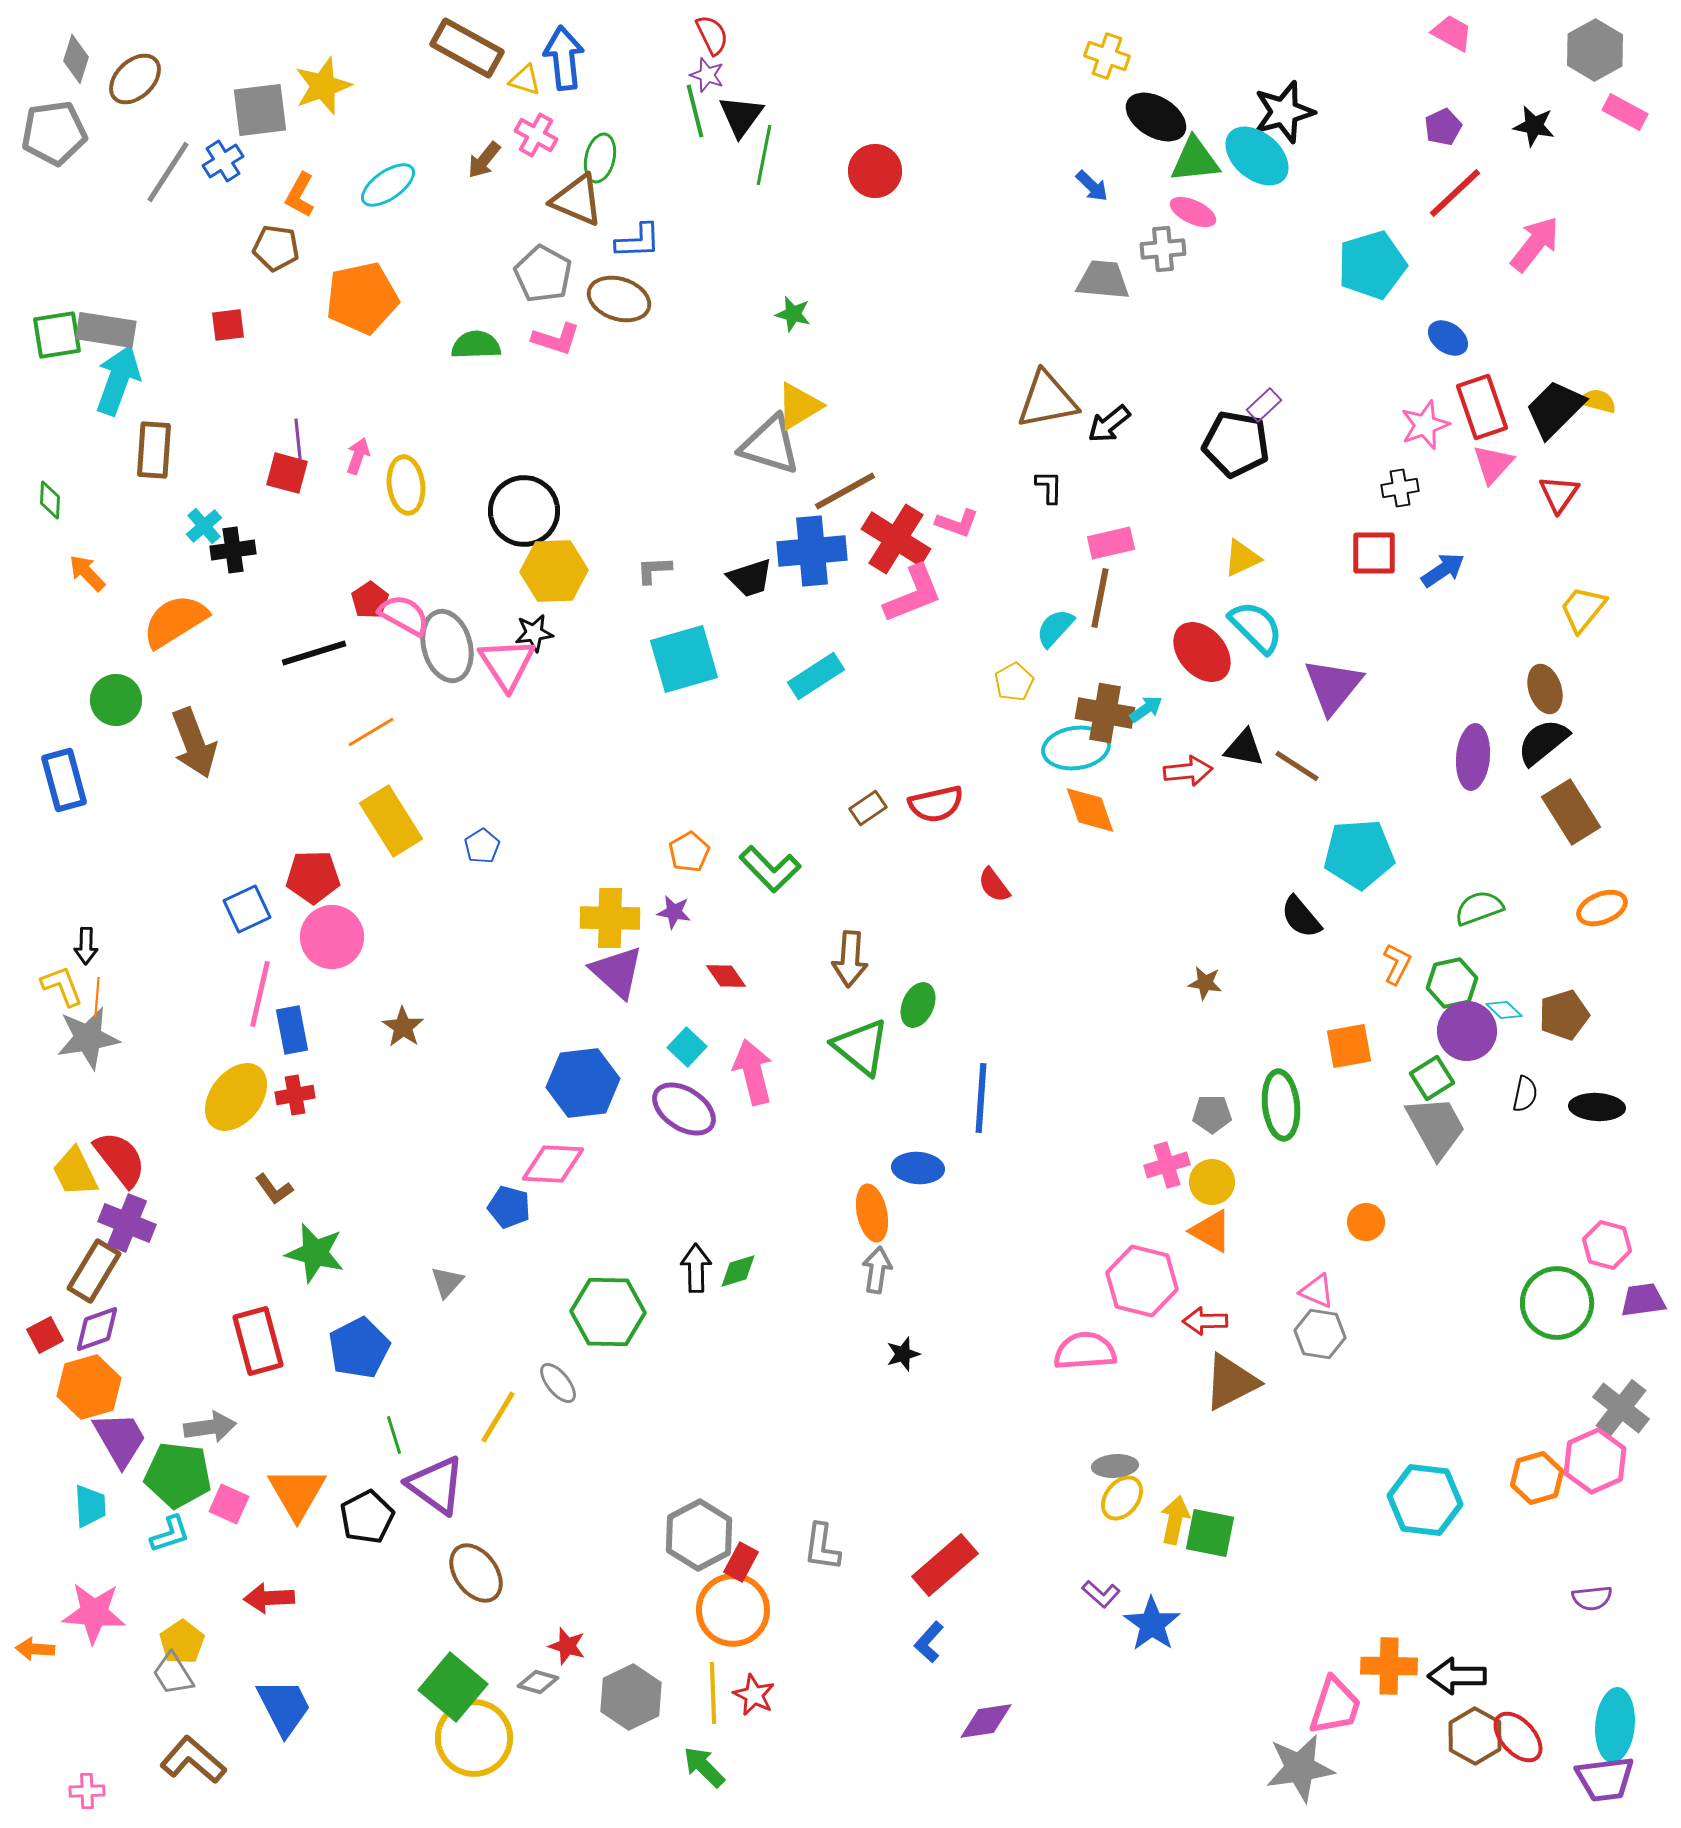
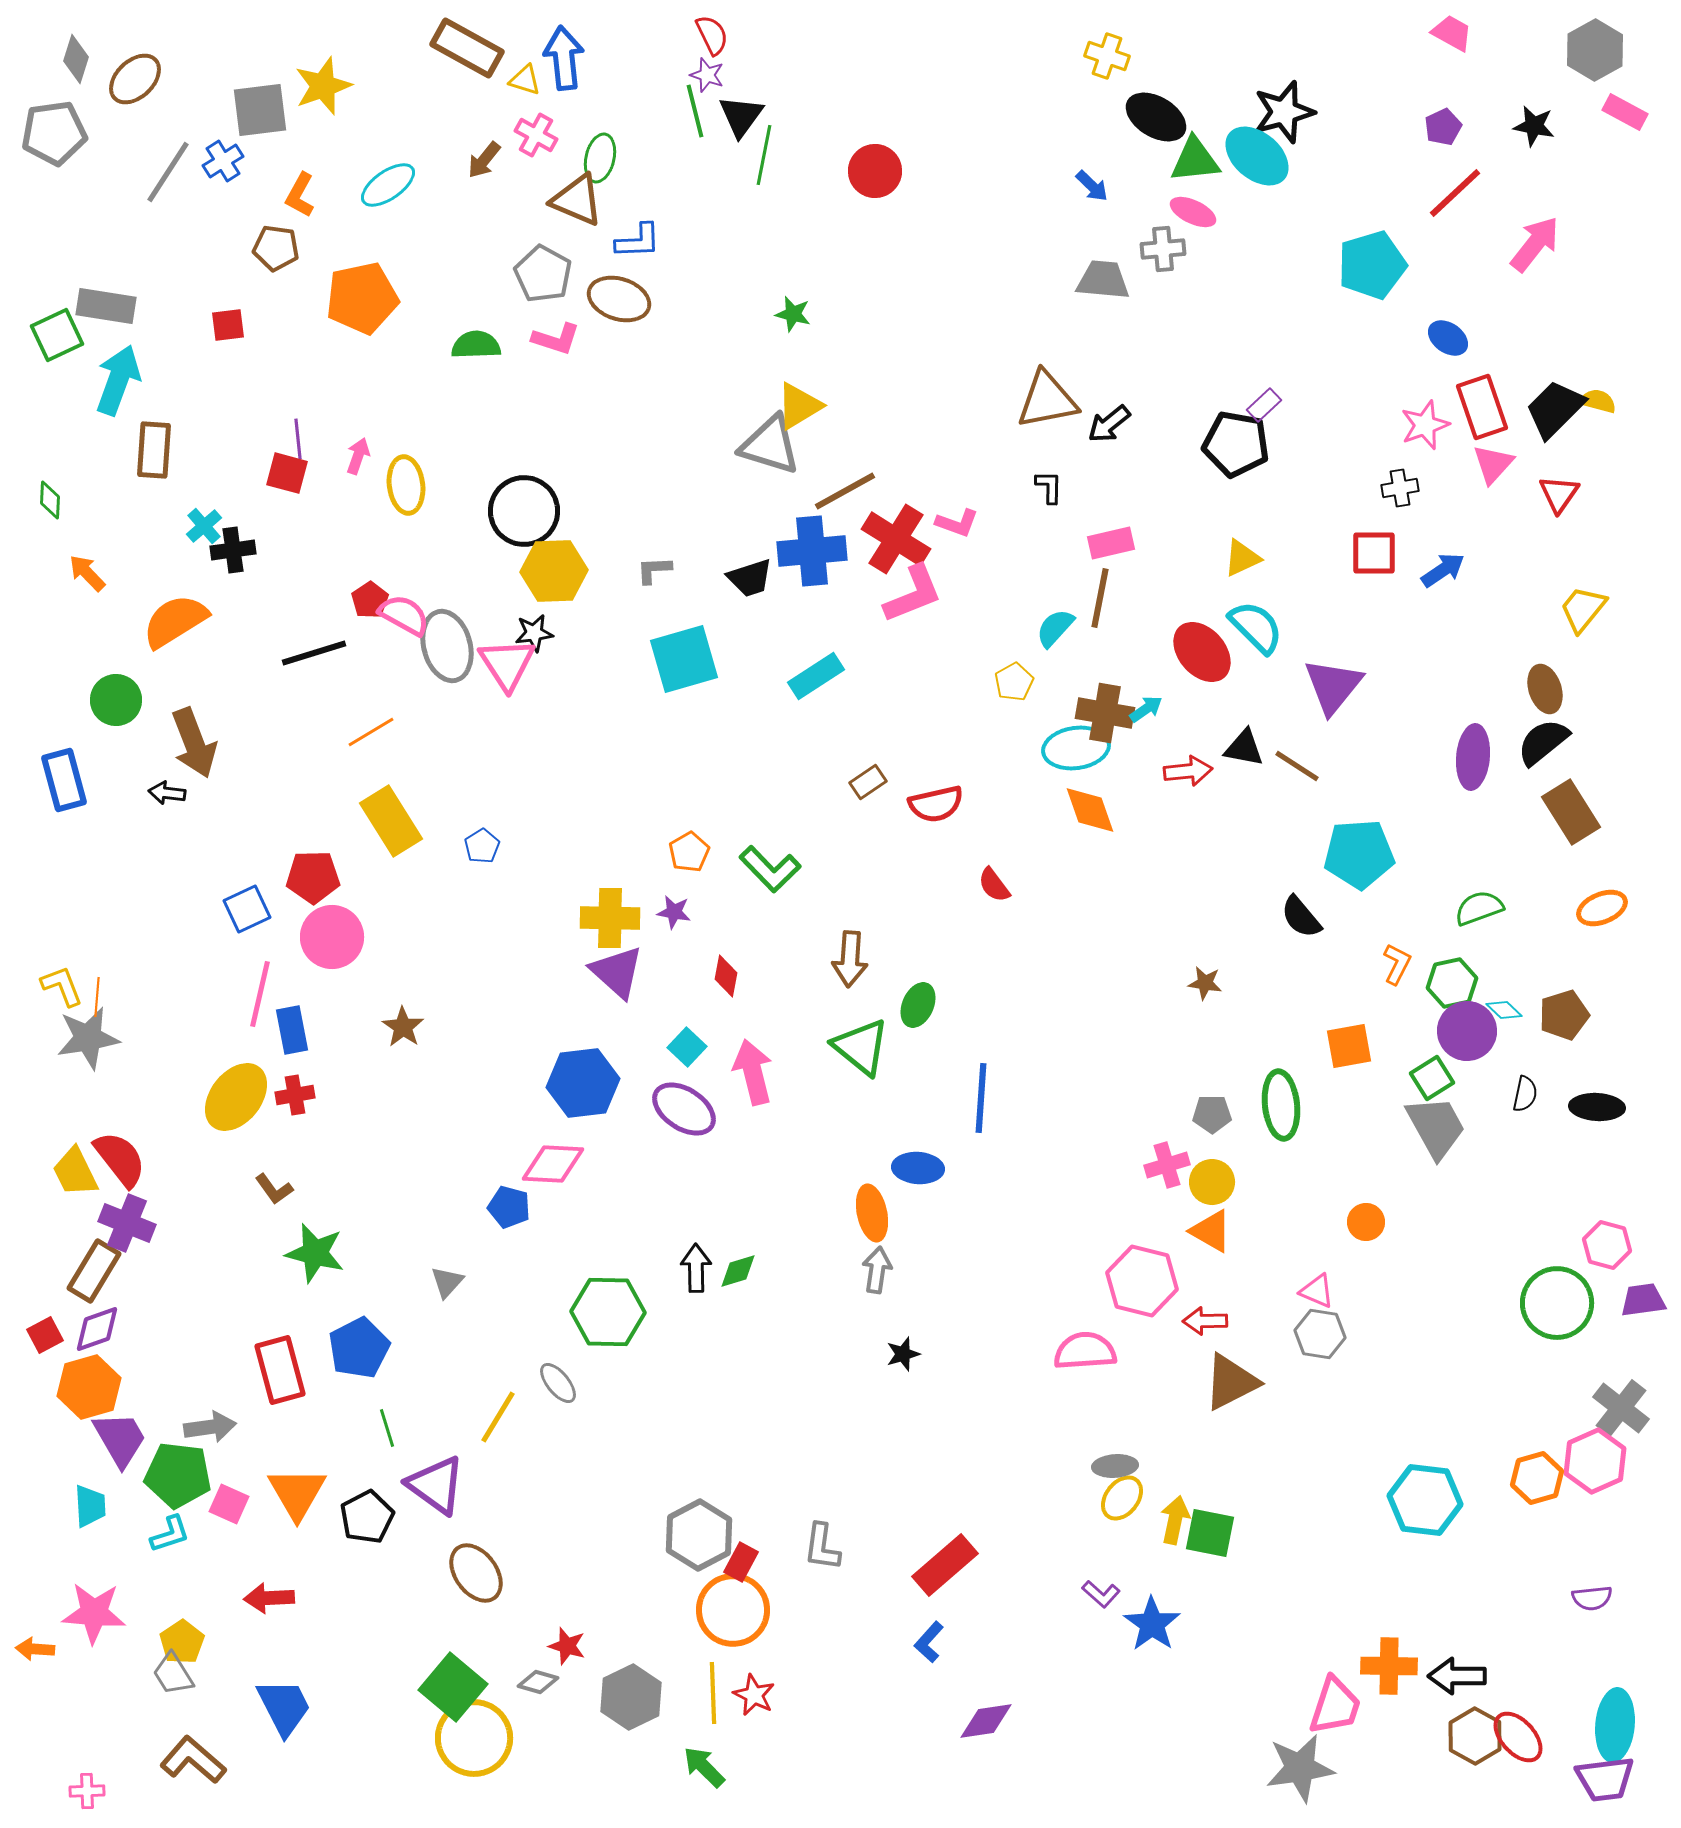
gray rectangle at (106, 330): moved 24 px up
green square at (57, 335): rotated 16 degrees counterclockwise
brown rectangle at (868, 808): moved 26 px up
black arrow at (86, 946): moved 81 px right, 153 px up; rotated 96 degrees clockwise
red diamond at (726, 976): rotated 45 degrees clockwise
red rectangle at (258, 1341): moved 22 px right, 29 px down
green line at (394, 1435): moved 7 px left, 7 px up
